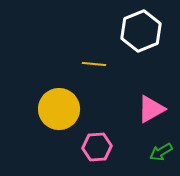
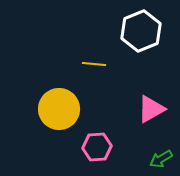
green arrow: moved 7 px down
